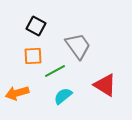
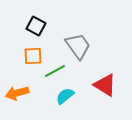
cyan semicircle: moved 2 px right
